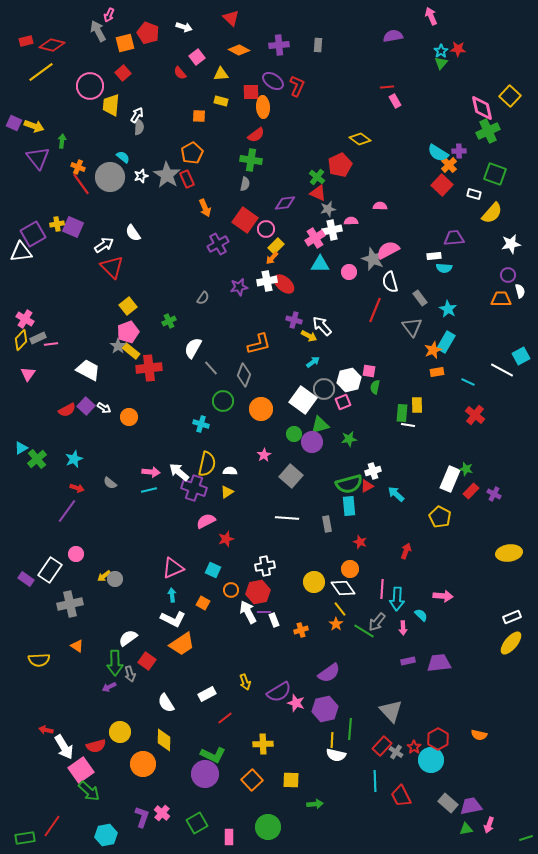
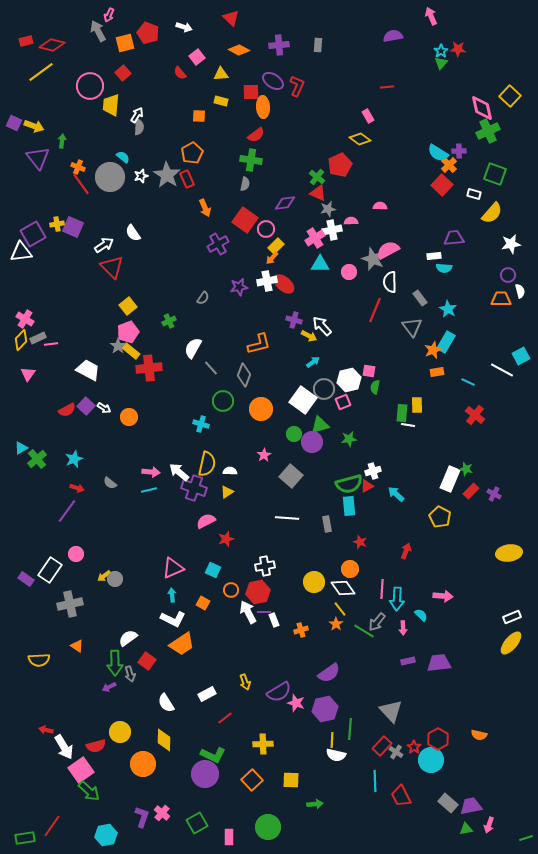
pink rectangle at (395, 101): moved 27 px left, 15 px down
white semicircle at (390, 282): rotated 15 degrees clockwise
